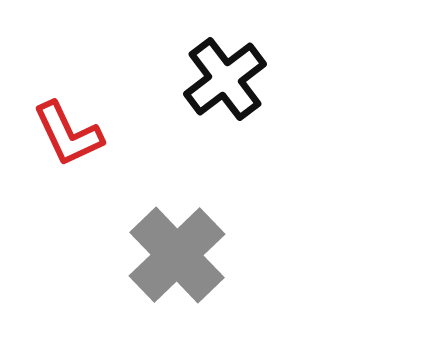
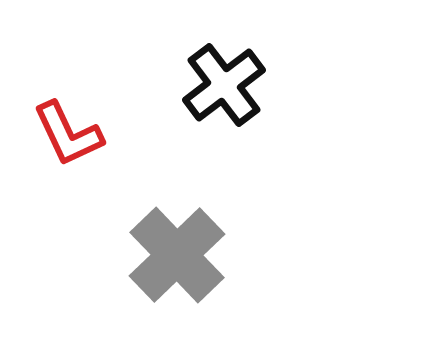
black cross: moved 1 px left, 6 px down
